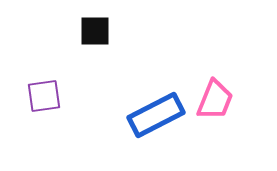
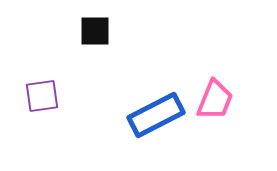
purple square: moved 2 px left
